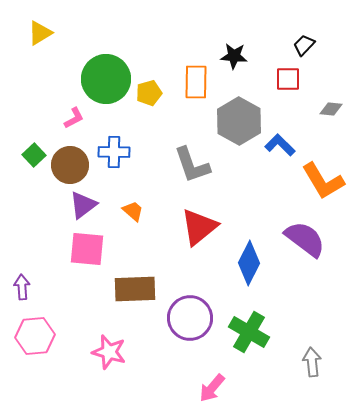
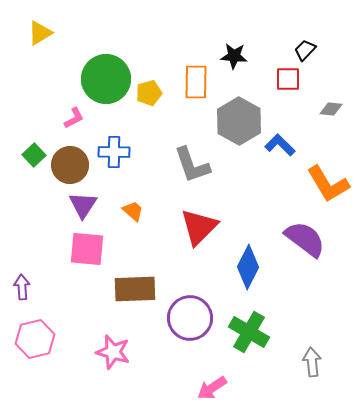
black trapezoid: moved 1 px right, 5 px down
orange L-shape: moved 5 px right, 3 px down
purple triangle: rotated 20 degrees counterclockwise
red triangle: rotated 6 degrees counterclockwise
blue diamond: moved 1 px left, 4 px down
pink hexagon: moved 3 px down; rotated 9 degrees counterclockwise
pink star: moved 4 px right
pink arrow: rotated 16 degrees clockwise
